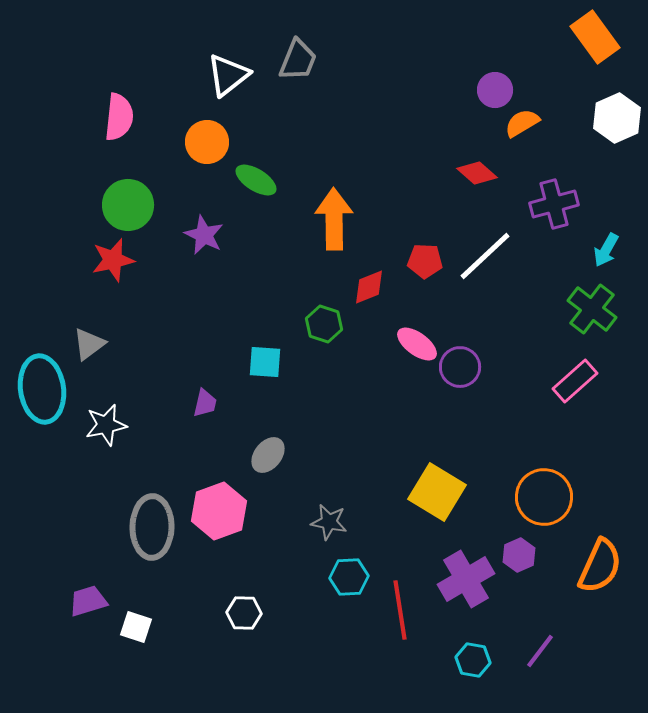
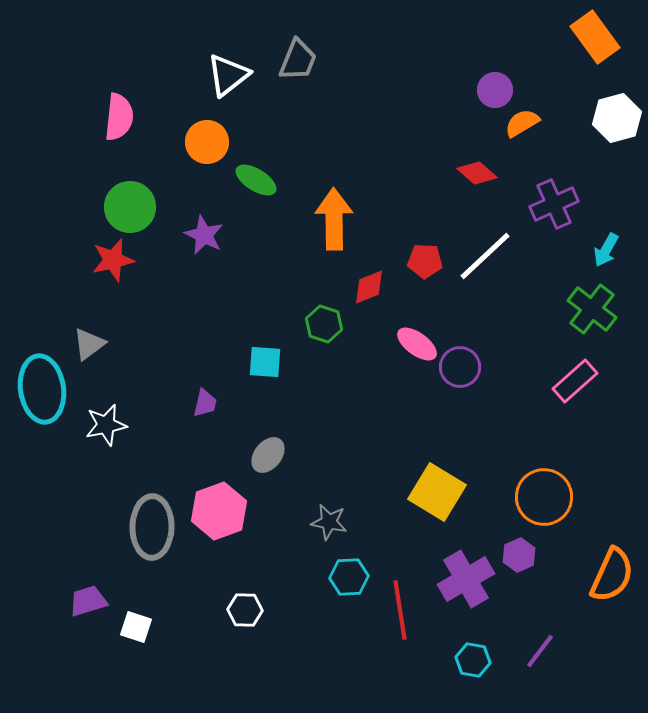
white hexagon at (617, 118): rotated 9 degrees clockwise
purple cross at (554, 204): rotated 9 degrees counterclockwise
green circle at (128, 205): moved 2 px right, 2 px down
orange semicircle at (600, 566): moved 12 px right, 9 px down
white hexagon at (244, 613): moved 1 px right, 3 px up
